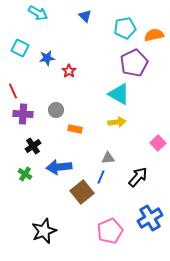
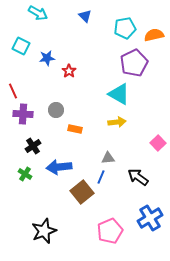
cyan square: moved 1 px right, 2 px up
black arrow: rotated 95 degrees counterclockwise
